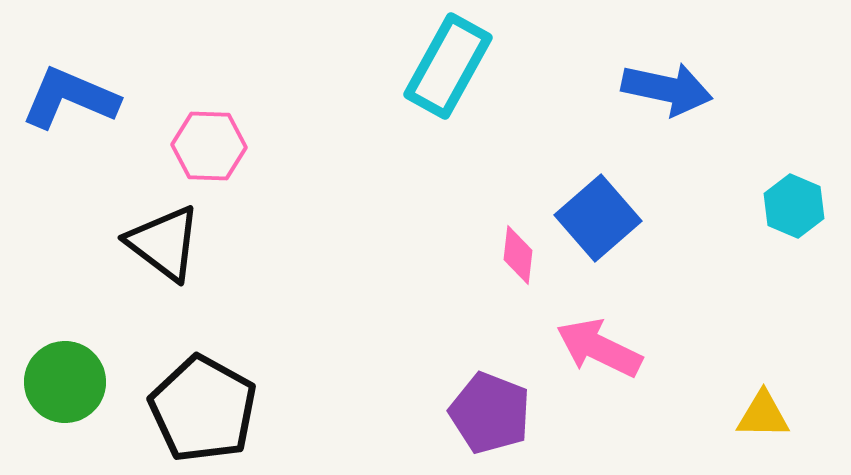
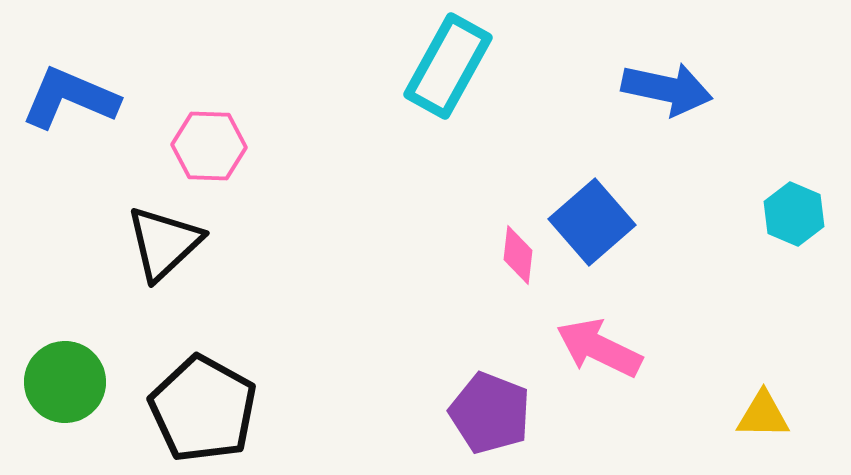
cyan hexagon: moved 8 px down
blue square: moved 6 px left, 4 px down
black triangle: rotated 40 degrees clockwise
